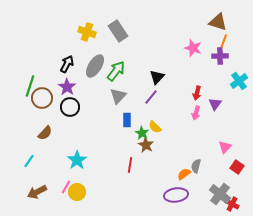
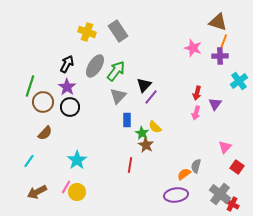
black triangle: moved 13 px left, 8 px down
brown circle: moved 1 px right, 4 px down
